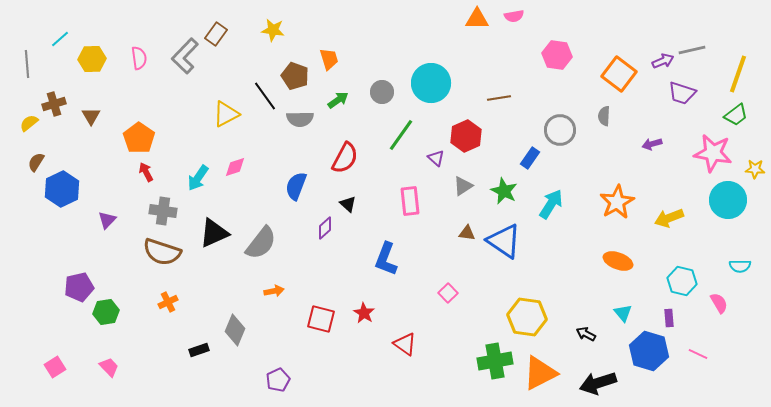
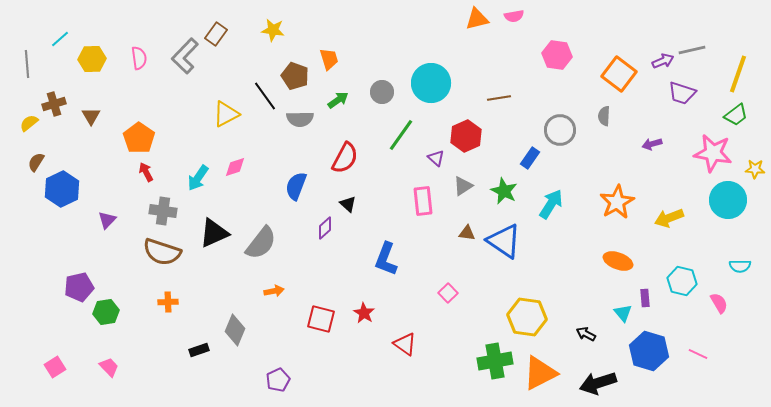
orange triangle at (477, 19): rotated 15 degrees counterclockwise
pink rectangle at (410, 201): moved 13 px right
orange cross at (168, 302): rotated 24 degrees clockwise
purple rectangle at (669, 318): moved 24 px left, 20 px up
